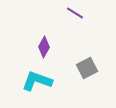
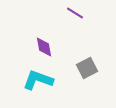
purple diamond: rotated 40 degrees counterclockwise
cyan L-shape: moved 1 px right, 1 px up
